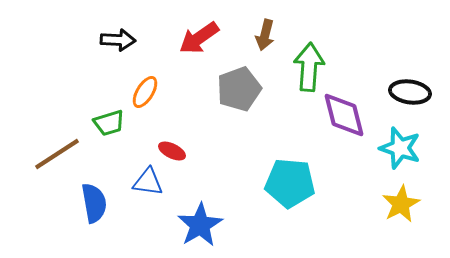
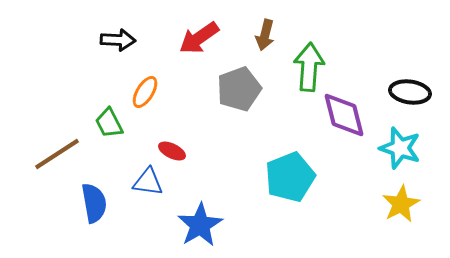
green trapezoid: rotated 80 degrees clockwise
cyan pentagon: moved 6 px up; rotated 27 degrees counterclockwise
